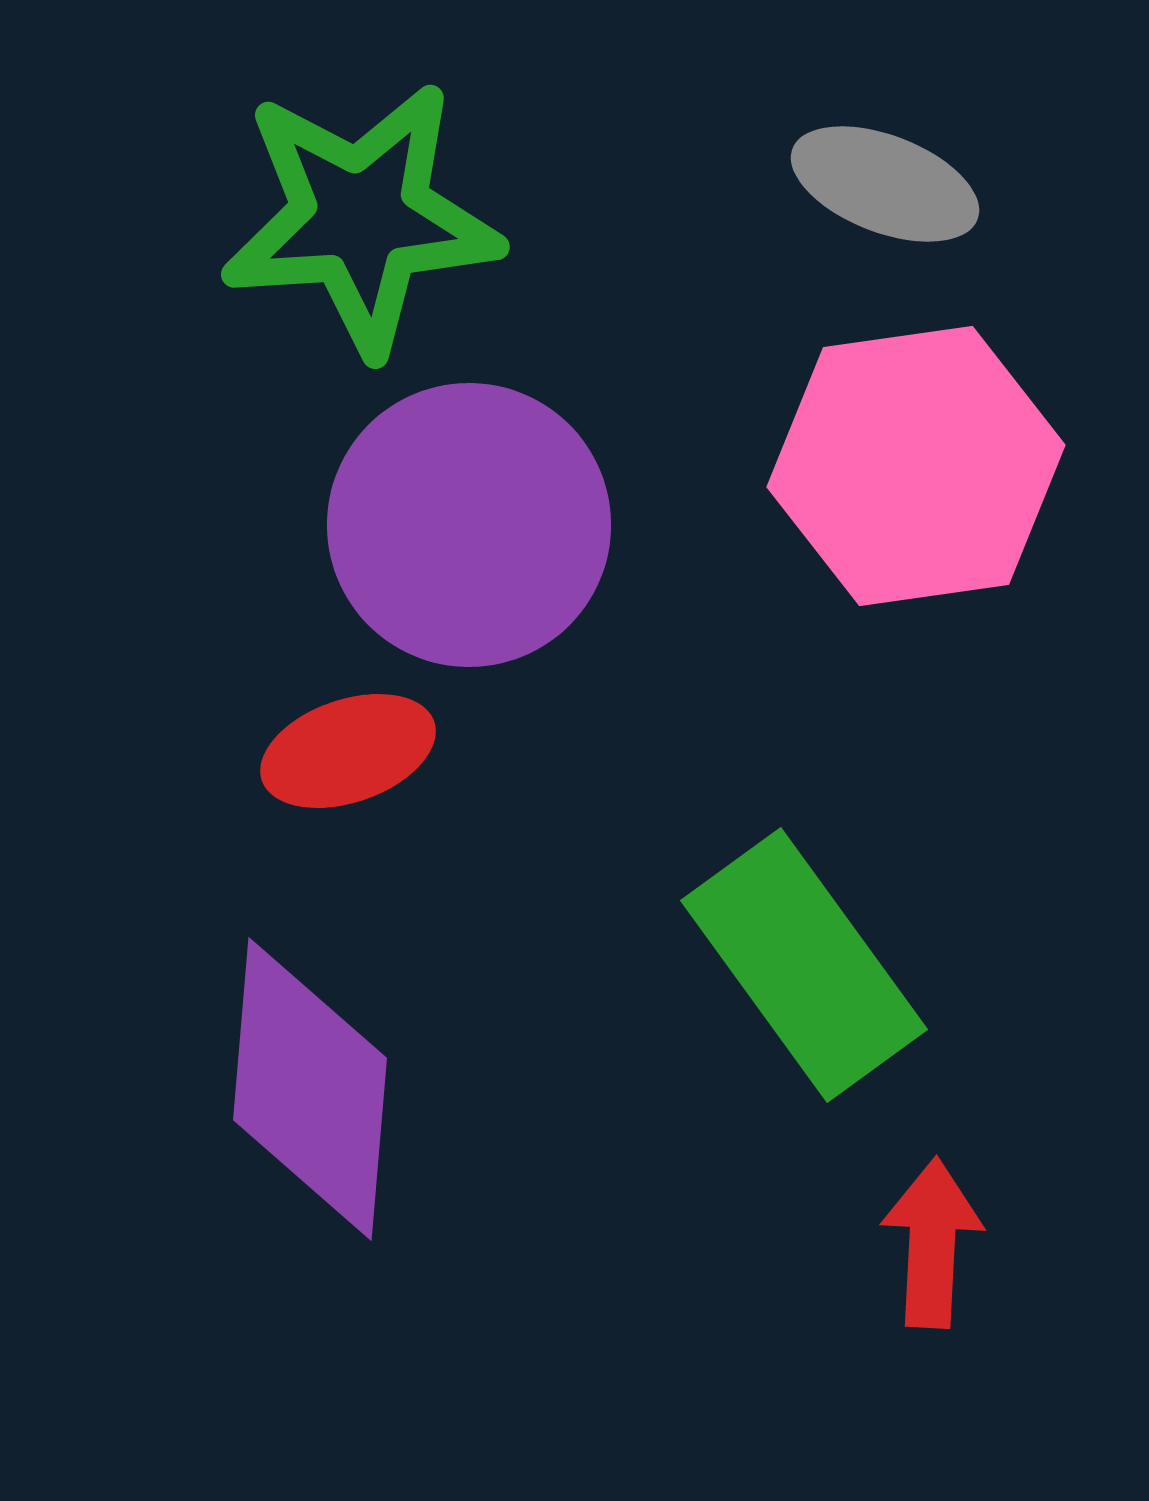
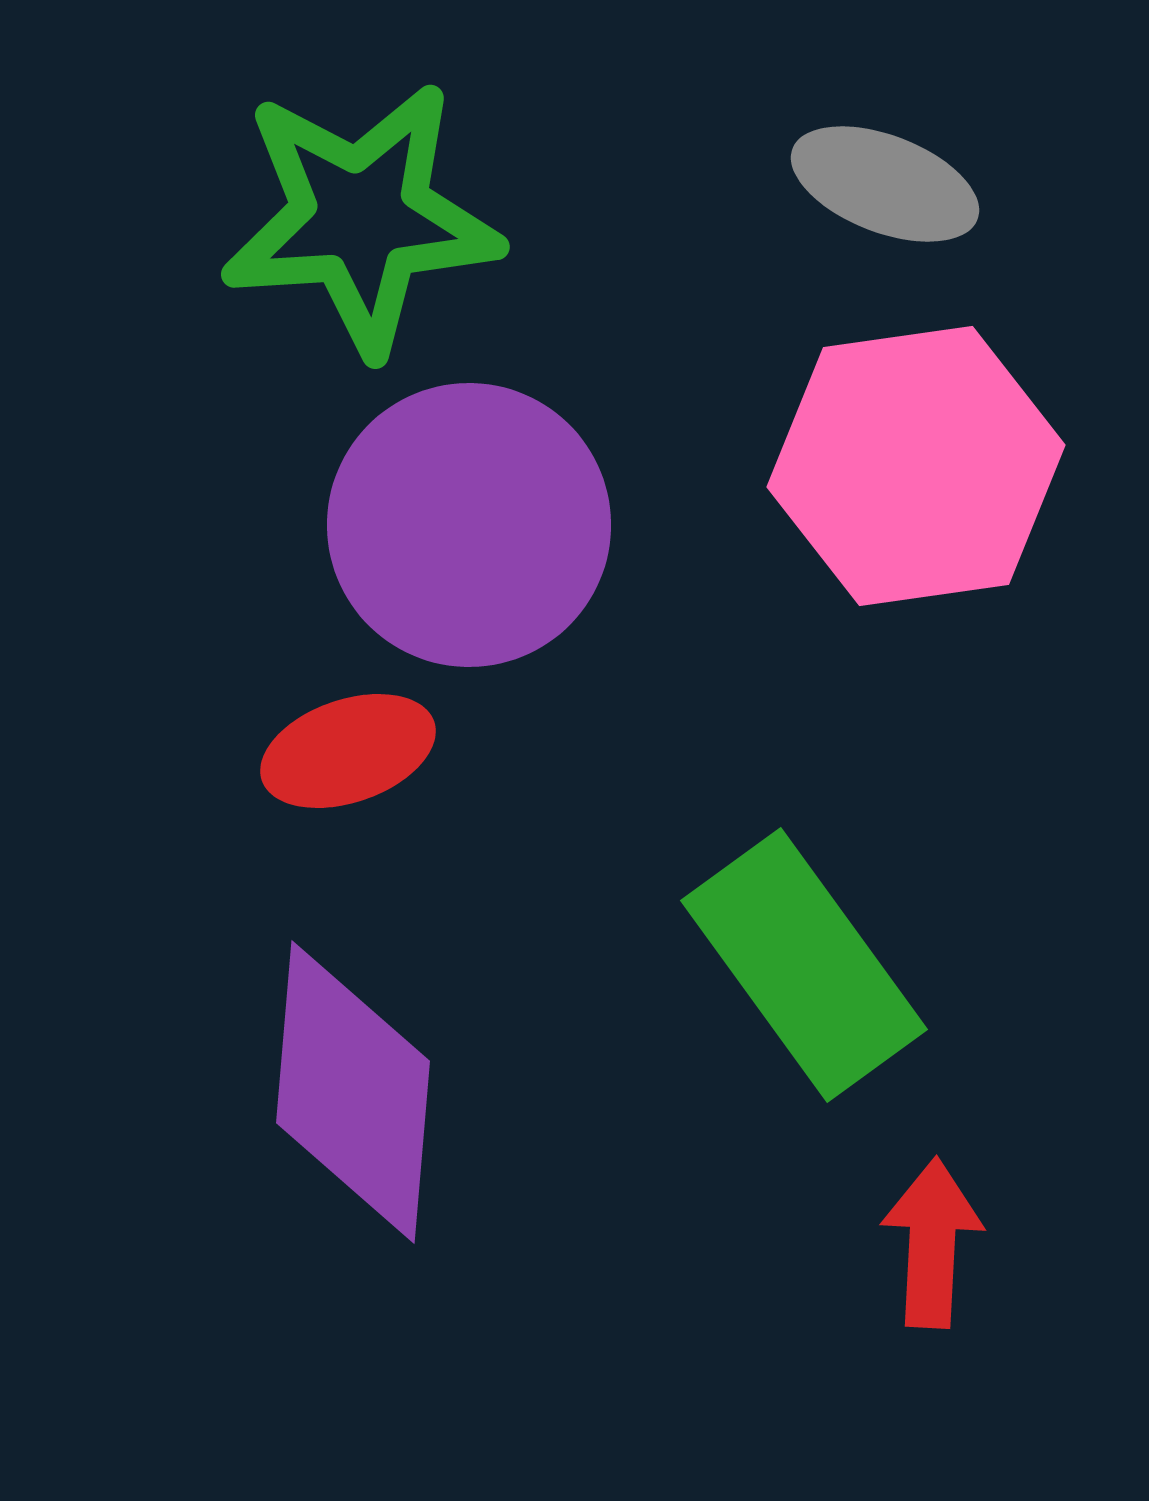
purple diamond: moved 43 px right, 3 px down
